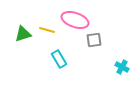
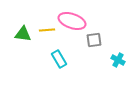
pink ellipse: moved 3 px left, 1 px down
yellow line: rotated 21 degrees counterclockwise
green triangle: rotated 24 degrees clockwise
cyan cross: moved 4 px left, 7 px up
